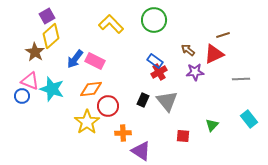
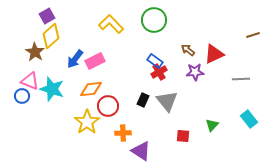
brown line: moved 30 px right
pink rectangle: rotated 54 degrees counterclockwise
